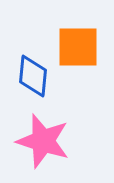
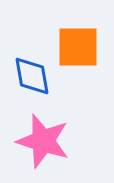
blue diamond: moved 1 px left; rotated 15 degrees counterclockwise
